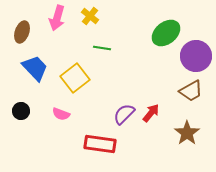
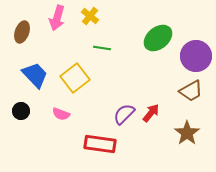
green ellipse: moved 8 px left, 5 px down
blue trapezoid: moved 7 px down
